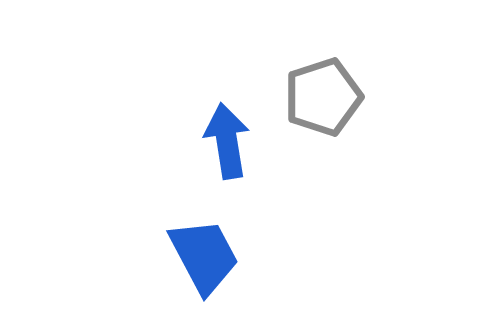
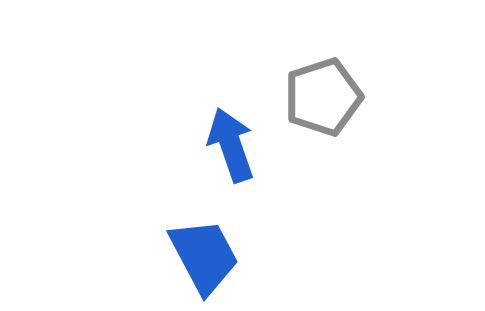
blue arrow: moved 4 px right, 4 px down; rotated 10 degrees counterclockwise
